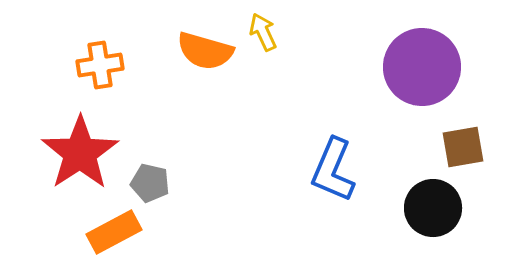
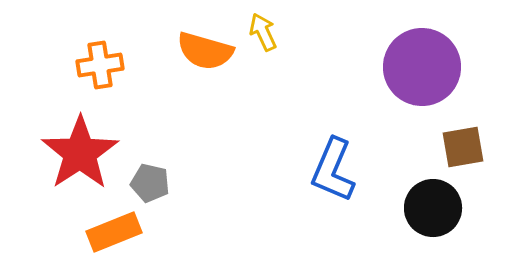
orange rectangle: rotated 6 degrees clockwise
